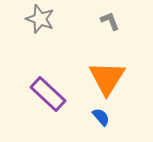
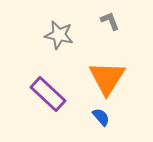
gray star: moved 19 px right, 16 px down; rotated 8 degrees counterclockwise
